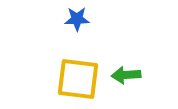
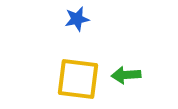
blue star: rotated 10 degrees counterclockwise
